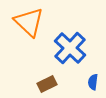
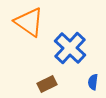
orange triangle: rotated 8 degrees counterclockwise
